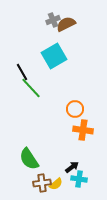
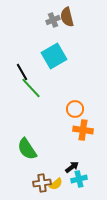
brown semicircle: moved 1 px right, 7 px up; rotated 78 degrees counterclockwise
green semicircle: moved 2 px left, 10 px up
cyan cross: rotated 21 degrees counterclockwise
